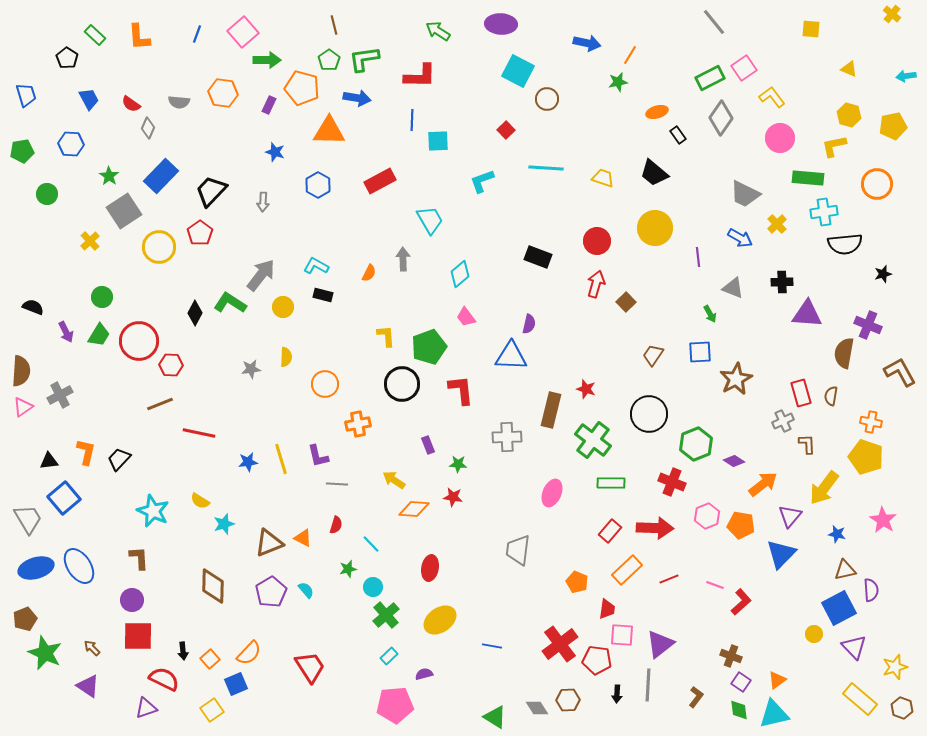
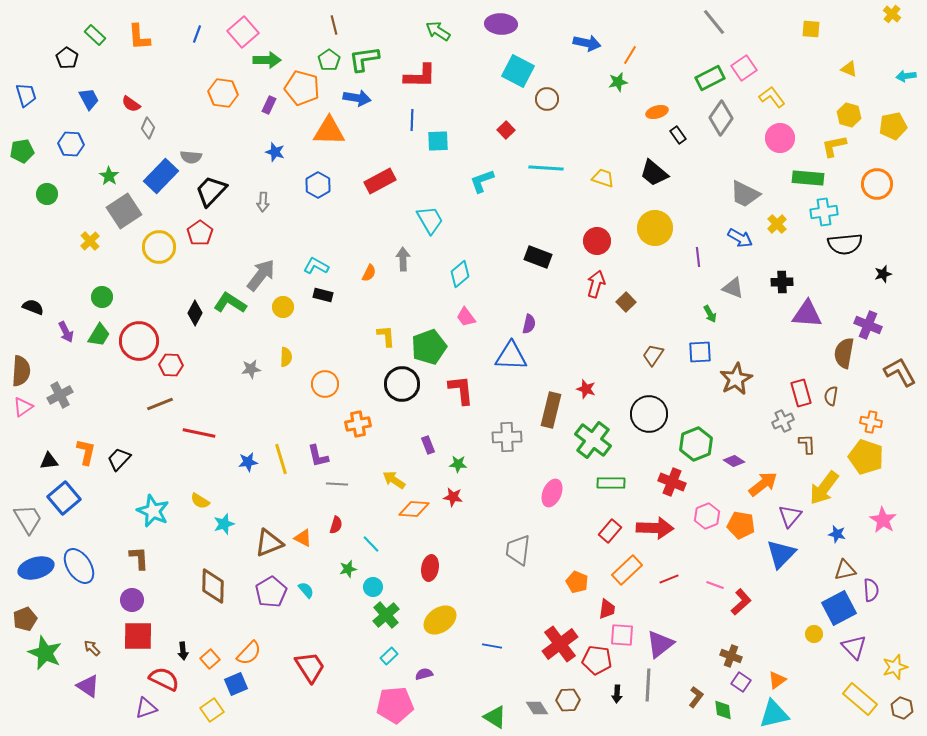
gray semicircle at (179, 102): moved 12 px right, 55 px down
green diamond at (739, 710): moved 16 px left
